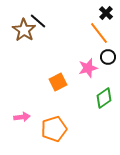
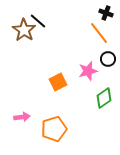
black cross: rotated 24 degrees counterclockwise
black circle: moved 2 px down
pink star: moved 3 px down
